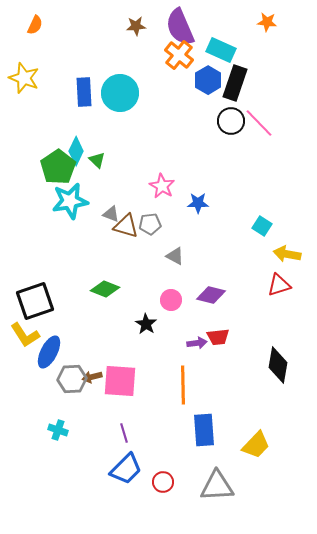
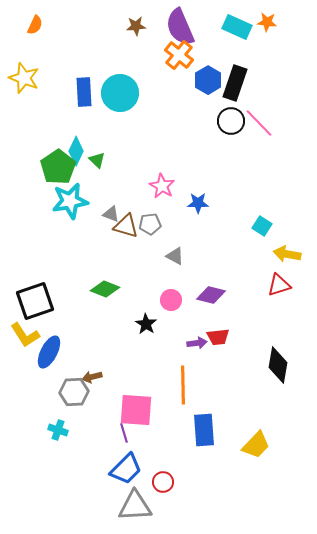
cyan rectangle at (221, 50): moved 16 px right, 23 px up
gray hexagon at (72, 379): moved 2 px right, 13 px down
pink square at (120, 381): moved 16 px right, 29 px down
gray triangle at (217, 486): moved 82 px left, 20 px down
